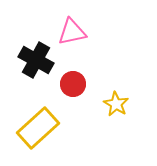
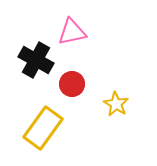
red circle: moved 1 px left
yellow rectangle: moved 5 px right; rotated 12 degrees counterclockwise
